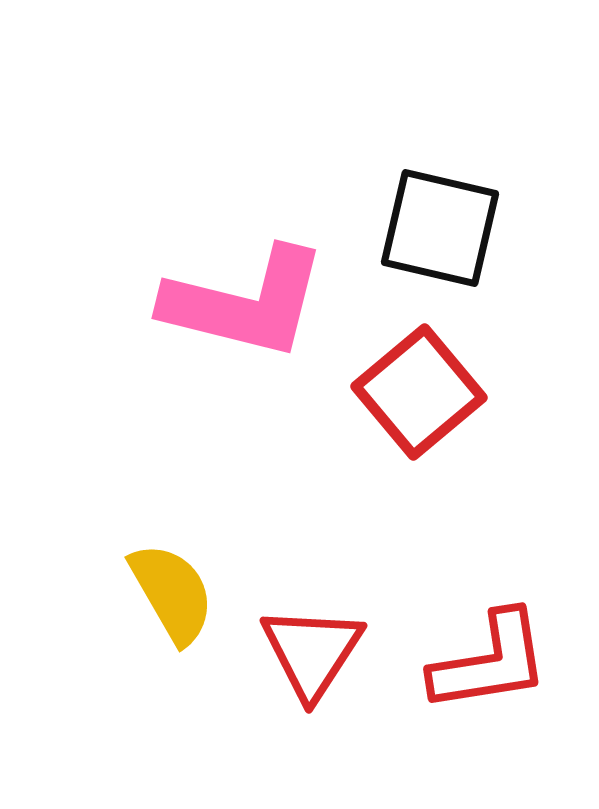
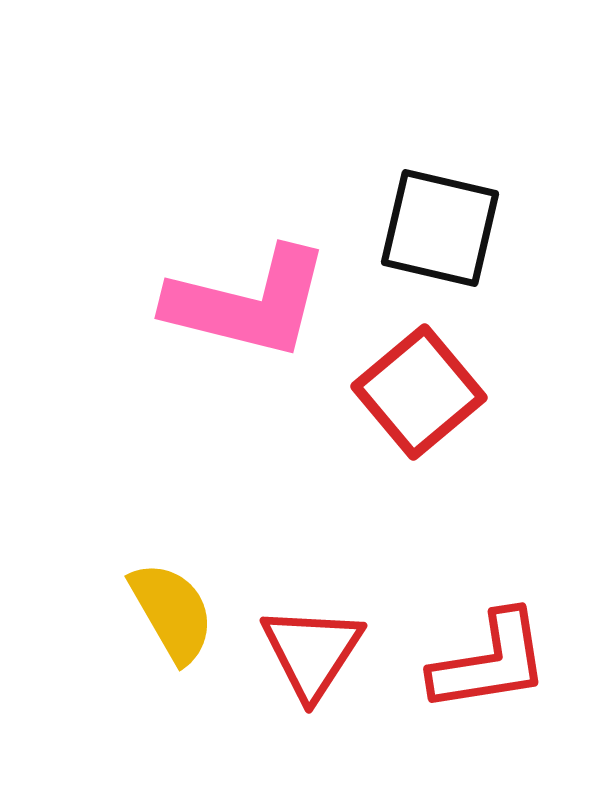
pink L-shape: moved 3 px right
yellow semicircle: moved 19 px down
